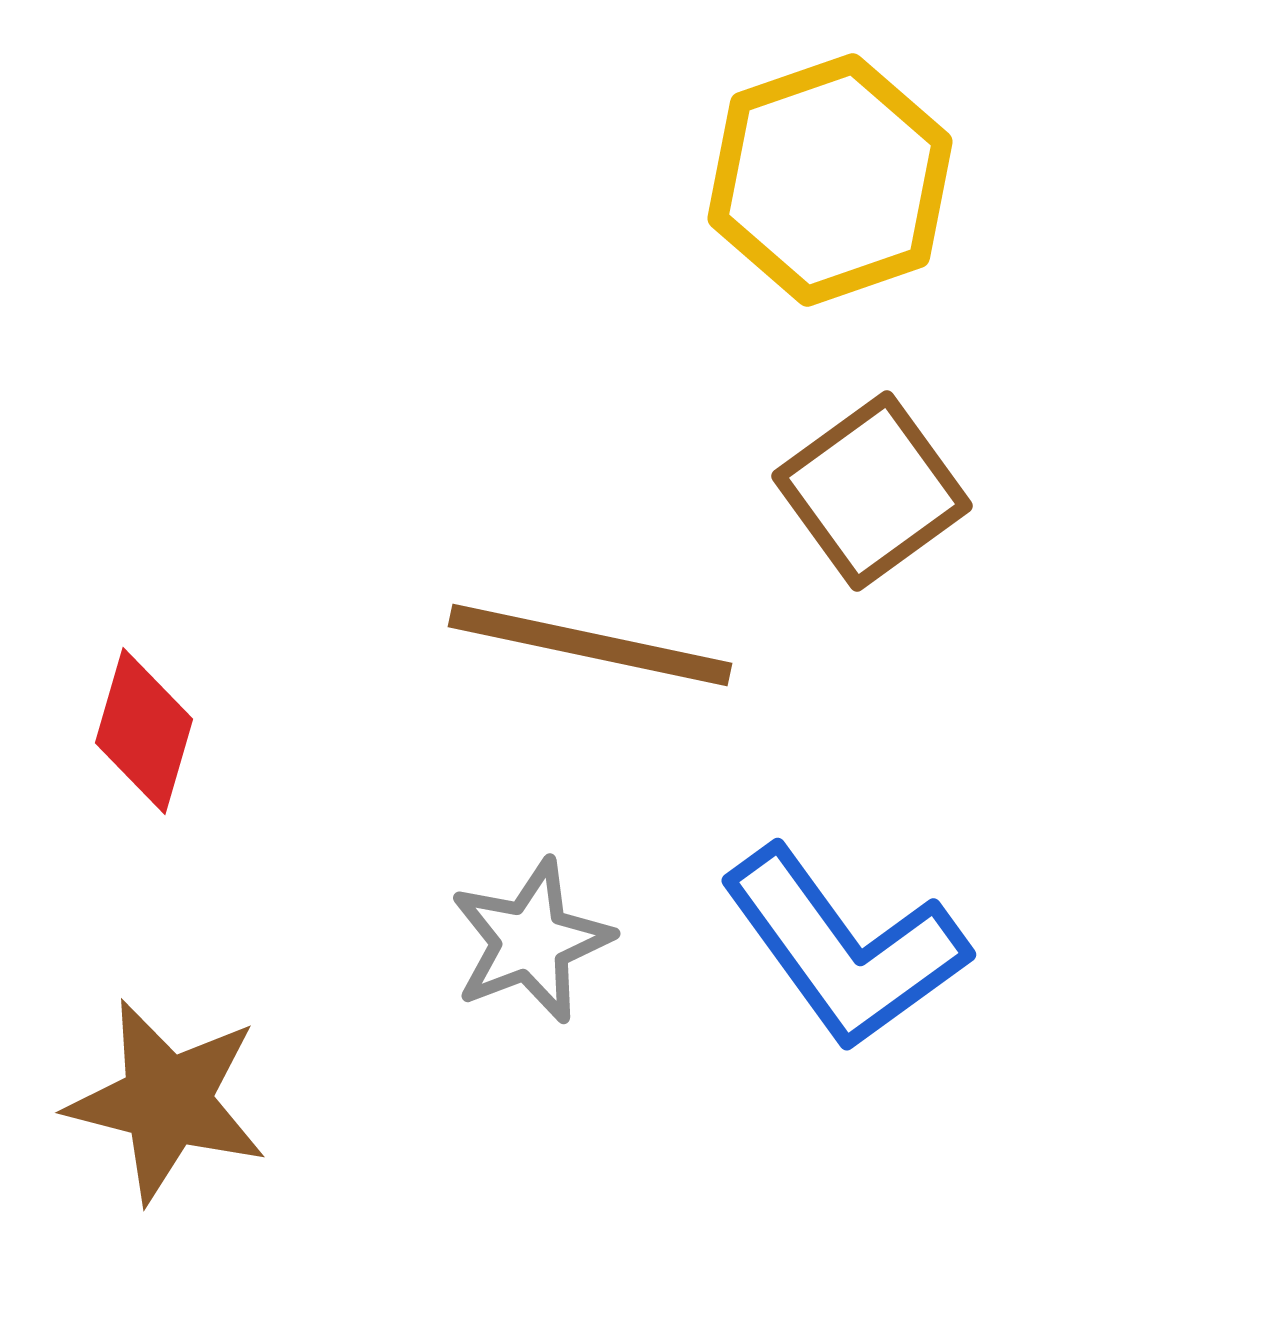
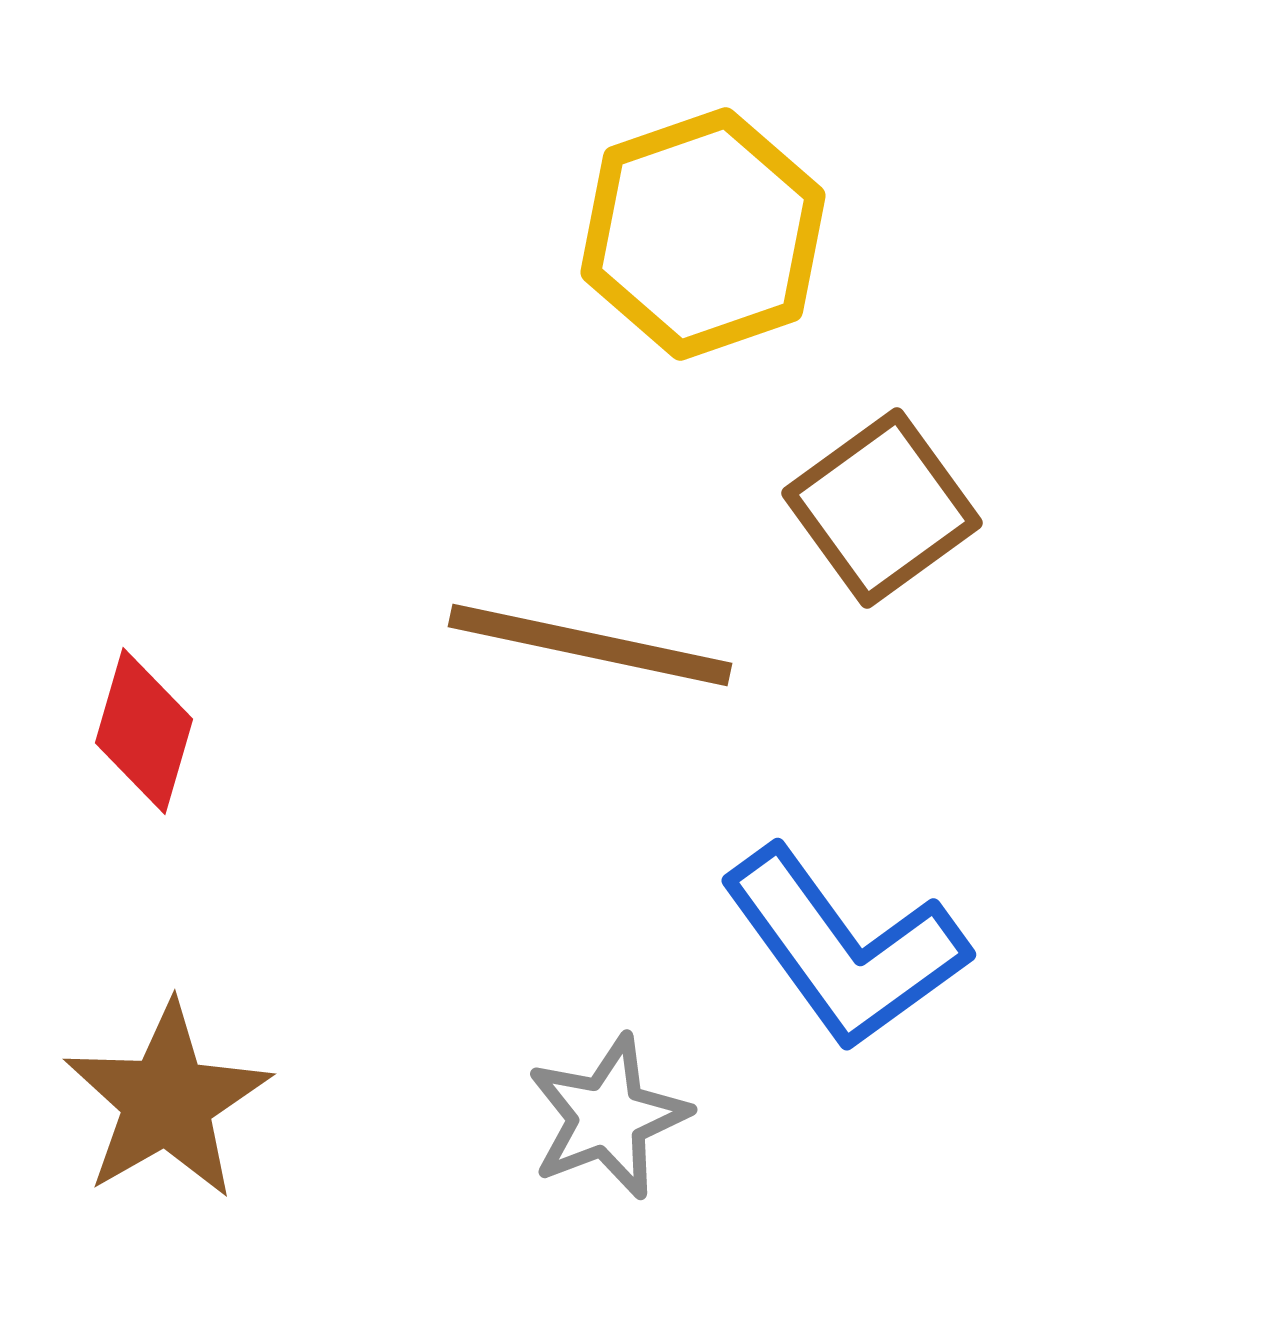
yellow hexagon: moved 127 px left, 54 px down
brown square: moved 10 px right, 17 px down
gray star: moved 77 px right, 176 px down
brown star: rotated 28 degrees clockwise
